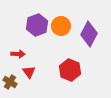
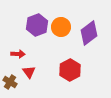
orange circle: moved 1 px down
purple diamond: moved 1 px up; rotated 25 degrees clockwise
red hexagon: rotated 10 degrees clockwise
